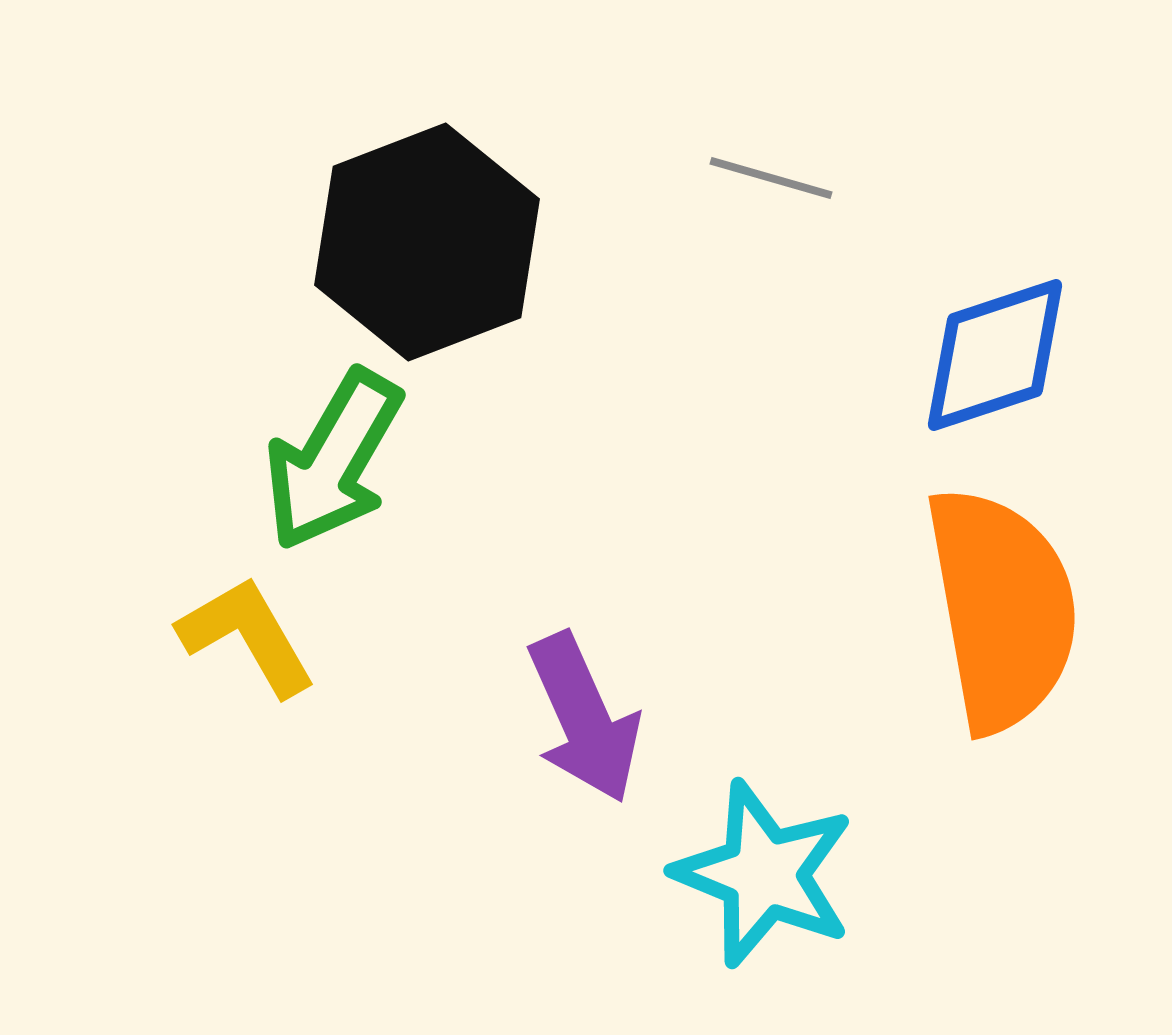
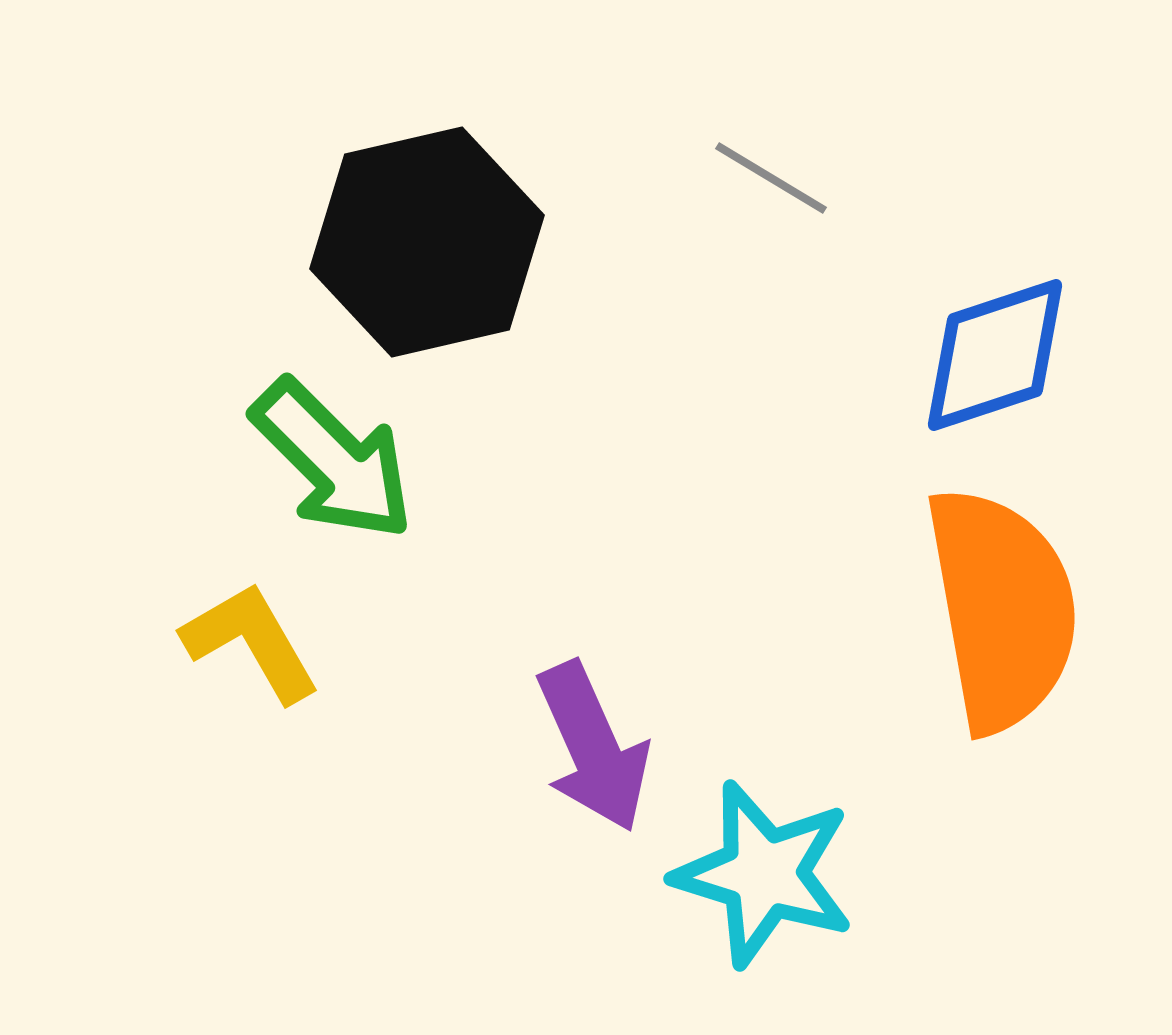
gray line: rotated 15 degrees clockwise
black hexagon: rotated 8 degrees clockwise
green arrow: rotated 75 degrees counterclockwise
yellow L-shape: moved 4 px right, 6 px down
purple arrow: moved 9 px right, 29 px down
cyan star: rotated 5 degrees counterclockwise
